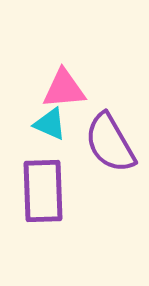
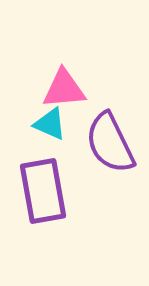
purple semicircle: rotated 4 degrees clockwise
purple rectangle: rotated 8 degrees counterclockwise
